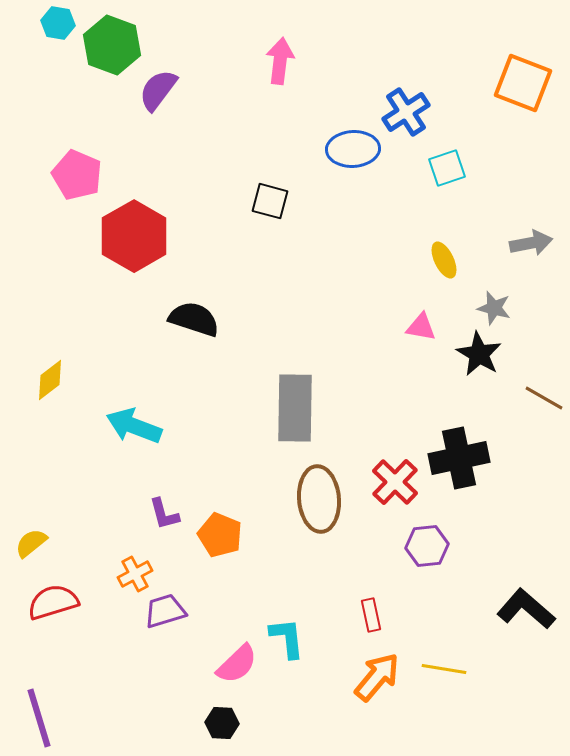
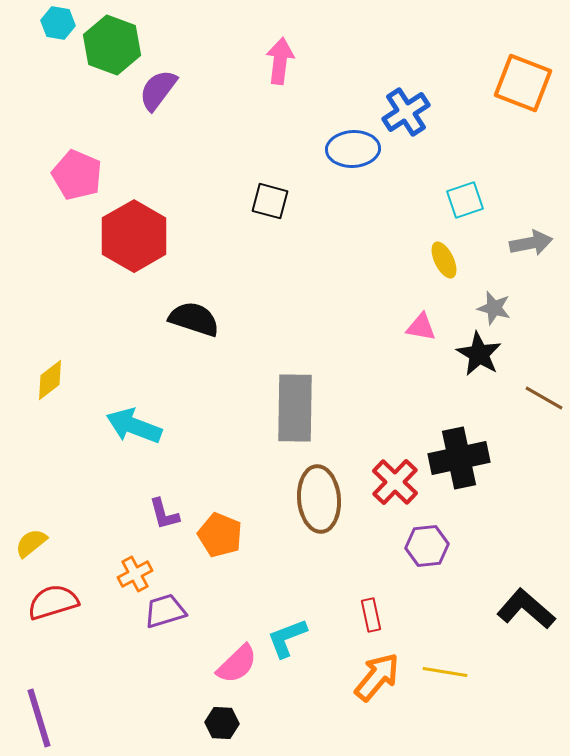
cyan square: moved 18 px right, 32 px down
cyan L-shape: rotated 105 degrees counterclockwise
yellow line: moved 1 px right, 3 px down
